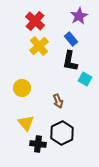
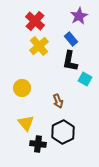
black hexagon: moved 1 px right, 1 px up
